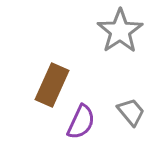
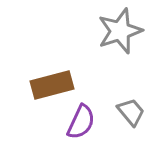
gray star: rotated 15 degrees clockwise
brown rectangle: rotated 51 degrees clockwise
